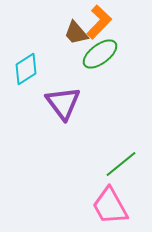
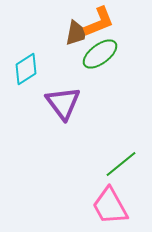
orange L-shape: rotated 24 degrees clockwise
brown trapezoid: rotated 128 degrees counterclockwise
